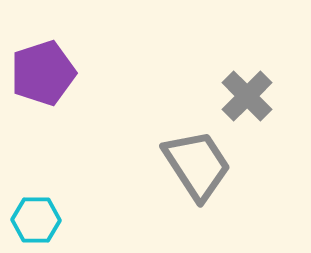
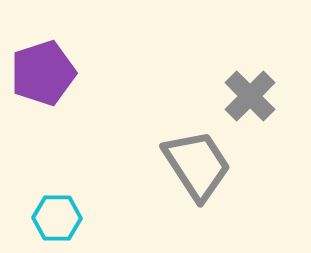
gray cross: moved 3 px right
cyan hexagon: moved 21 px right, 2 px up
